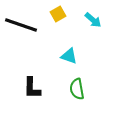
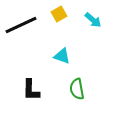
yellow square: moved 1 px right
black line: rotated 44 degrees counterclockwise
cyan triangle: moved 7 px left
black L-shape: moved 1 px left, 2 px down
